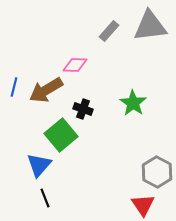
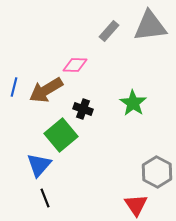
red triangle: moved 7 px left
